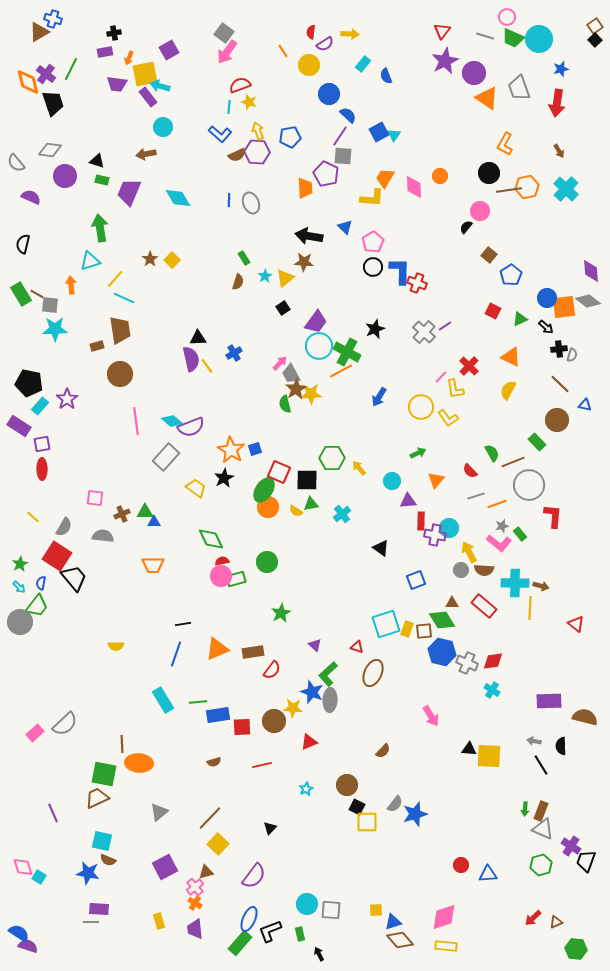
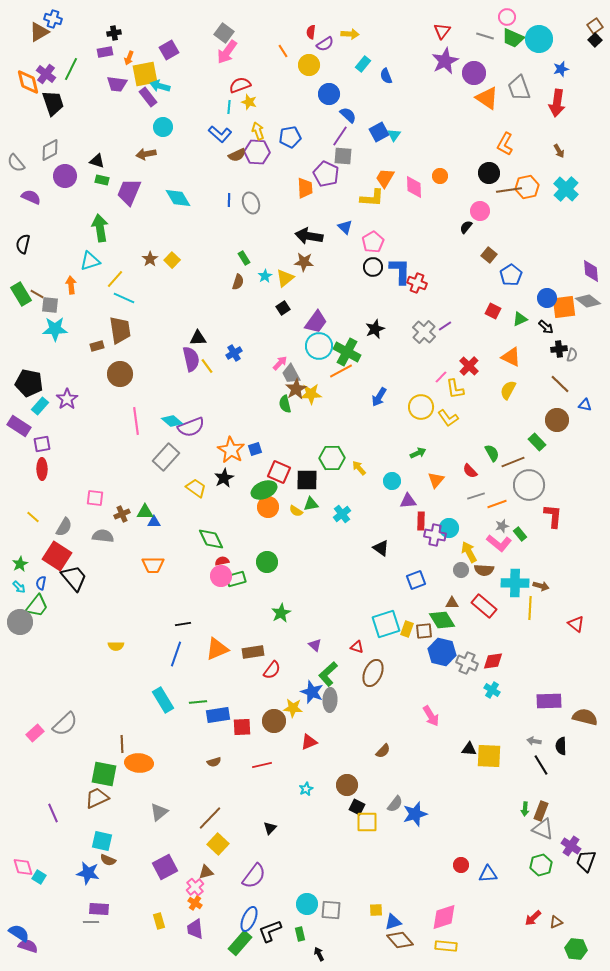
gray diamond at (50, 150): rotated 35 degrees counterclockwise
green ellipse at (264, 490): rotated 35 degrees clockwise
